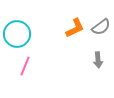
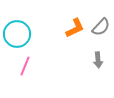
gray semicircle: rotated 12 degrees counterclockwise
